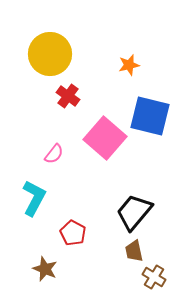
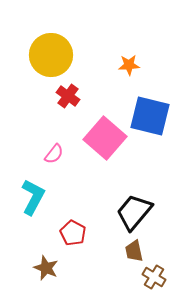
yellow circle: moved 1 px right, 1 px down
orange star: rotated 10 degrees clockwise
cyan L-shape: moved 1 px left, 1 px up
brown star: moved 1 px right, 1 px up
